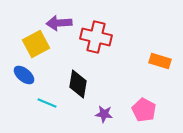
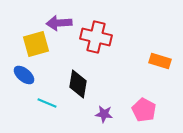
yellow square: rotated 12 degrees clockwise
